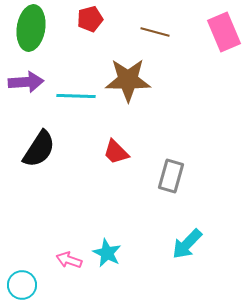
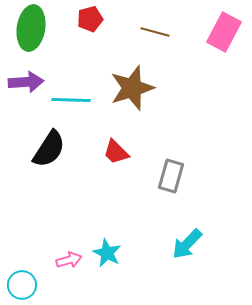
pink rectangle: rotated 51 degrees clockwise
brown star: moved 4 px right, 8 px down; rotated 18 degrees counterclockwise
cyan line: moved 5 px left, 4 px down
black semicircle: moved 10 px right
pink arrow: rotated 145 degrees clockwise
